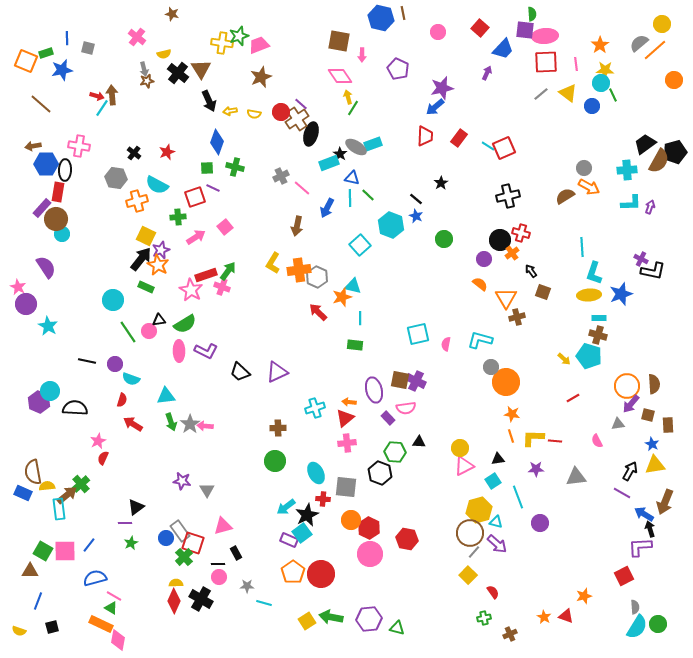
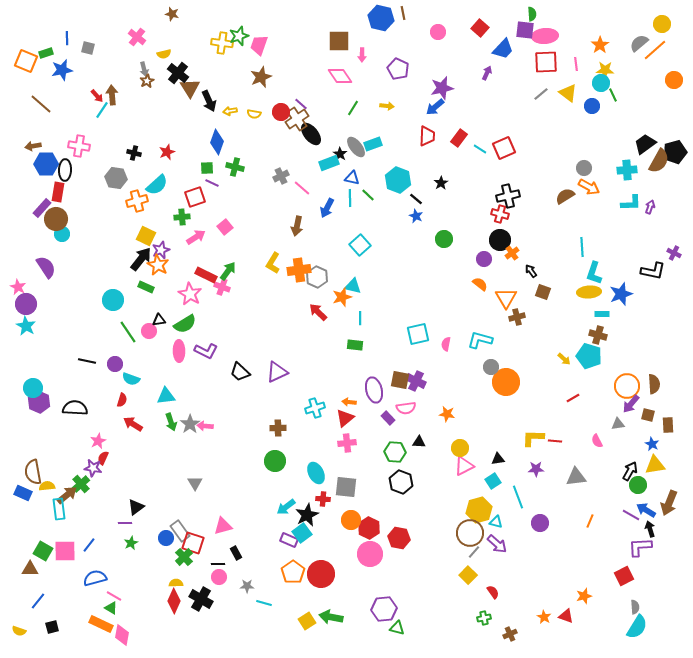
brown square at (339, 41): rotated 10 degrees counterclockwise
pink trapezoid at (259, 45): rotated 50 degrees counterclockwise
brown triangle at (201, 69): moved 11 px left, 19 px down
brown star at (147, 81): rotated 16 degrees counterclockwise
red arrow at (97, 96): rotated 32 degrees clockwise
yellow arrow at (348, 97): moved 39 px right, 9 px down; rotated 112 degrees clockwise
cyan line at (102, 108): moved 2 px down
black ellipse at (311, 134): rotated 55 degrees counterclockwise
red trapezoid at (425, 136): moved 2 px right
cyan line at (488, 146): moved 8 px left, 3 px down
gray ellipse at (356, 147): rotated 20 degrees clockwise
black cross at (134, 153): rotated 24 degrees counterclockwise
cyan semicircle at (157, 185): rotated 70 degrees counterclockwise
purple line at (213, 188): moved 1 px left, 5 px up
green cross at (178, 217): moved 4 px right
cyan hexagon at (391, 225): moved 7 px right, 45 px up
red cross at (521, 233): moved 21 px left, 19 px up
purple cross at (641, 259): moved 33 px right, 6 px up
red rectangle at (206, 275): rotated 45 degrees clockwise
pink star at (191, 290): moved 1 px left, 4 px down
yellow ellipse at (589, 295): moved 3 px up
cyan rectangle at (599, 318): moved 3 px right, 4 px up
cyan star at (48, 326): moved 22 px left
cyan circle at (50, 391): moved 17 px left, 3 px up
orange star at (512, 414): moved 65 px left
orange line at (511, 436): moved 79 px right, 85 px down; rotated 40 degrees clockwise
black hexagon at (380, 473): moved 21 px right, 9 px down
purple star at (182, 481): moved 89 px left, 13 px up
gray triangle at (207, 490): moved 12 px left, 7 px up
purple line at (622, 493): moved 9 px right, 22 px down
brown arrow at (665, 502): moved 4 px right, 1 px down
blue arrow at (644, 514): moved 2 px right, 4 px up
red hexagon at (407, 539): moved 8 px left, 1 px up
brown triangle at (30, 571): moved 2 px up
blue line at (38, 601): rotated 18 degrees clockwise
purple hexagon at (369, 619): moved 15 px right, 10 px up
green circle at (658, 624): moved 20 px left, 139 px up
pink diamond at (118, 640): moved 4 px right, 5 px up
